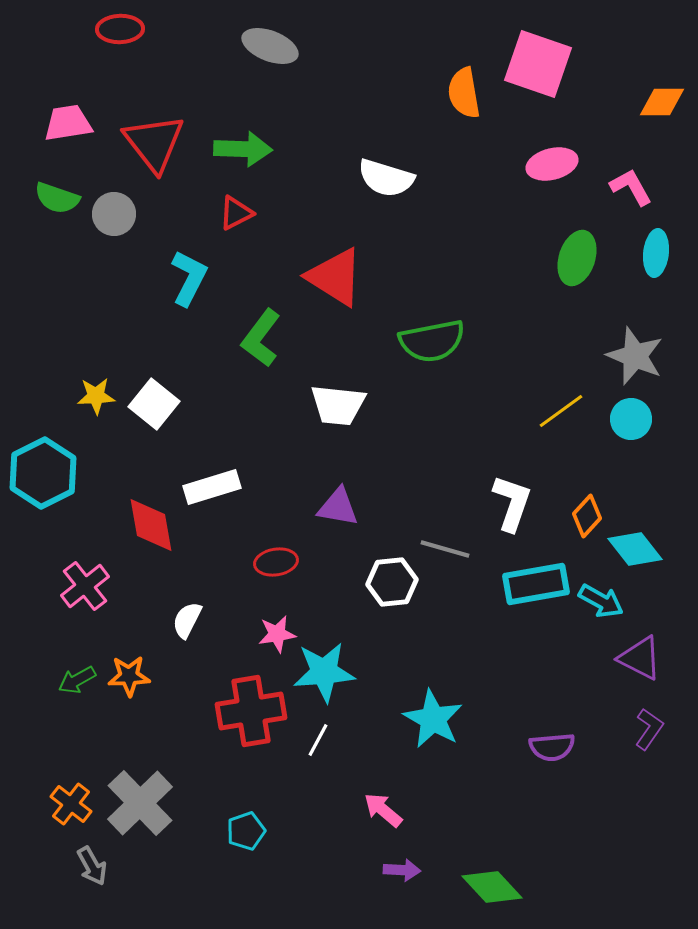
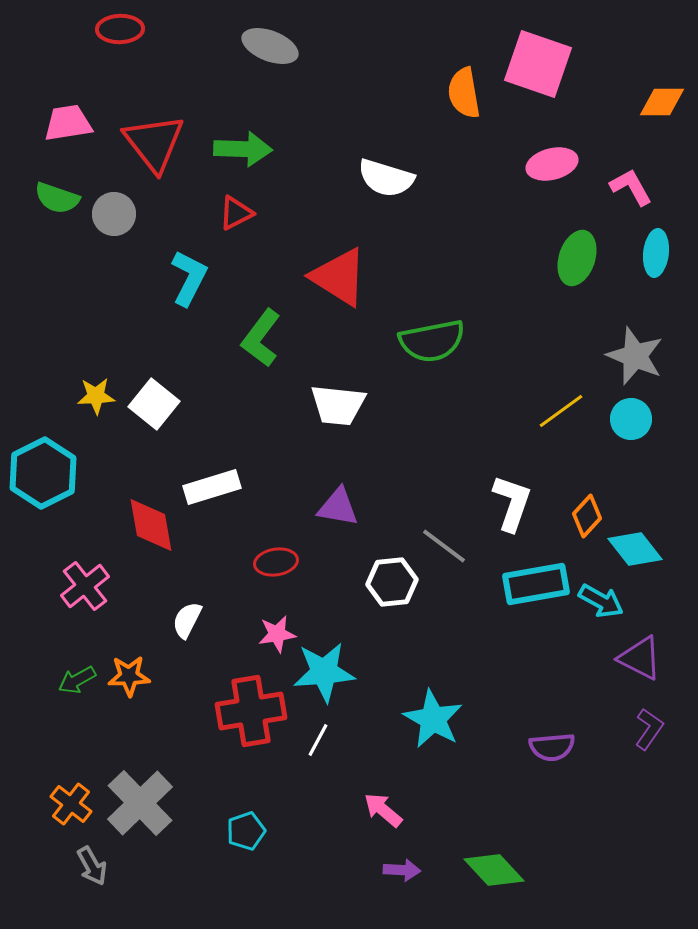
red triangle at (335, 277): moved 4 px right
gray line at (445, 549): moved 1 px left, 3 px up; rotated 21 degrees clockwise
green diamond at (492, 887): moved 2 px right, 17 px up
